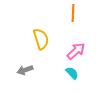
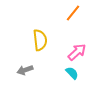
orange line: rotated 36 degrees clockwise
yellow semicircle: moved 1 px left, 1 px down; rotated 10 degrees clockwise
pink arrow: moved 1 px right, 1 px down
